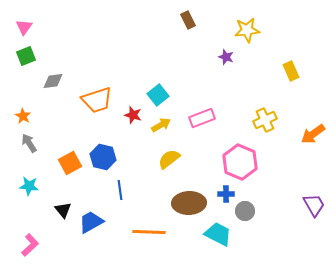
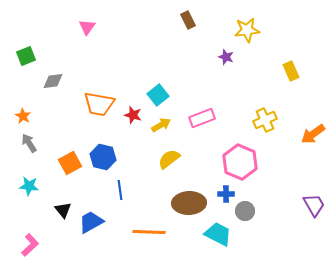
pink triangle: moved 63 px right
orange trapezoid: moved 2 px right, 4 px down; rotated 28 degrees clockwise
